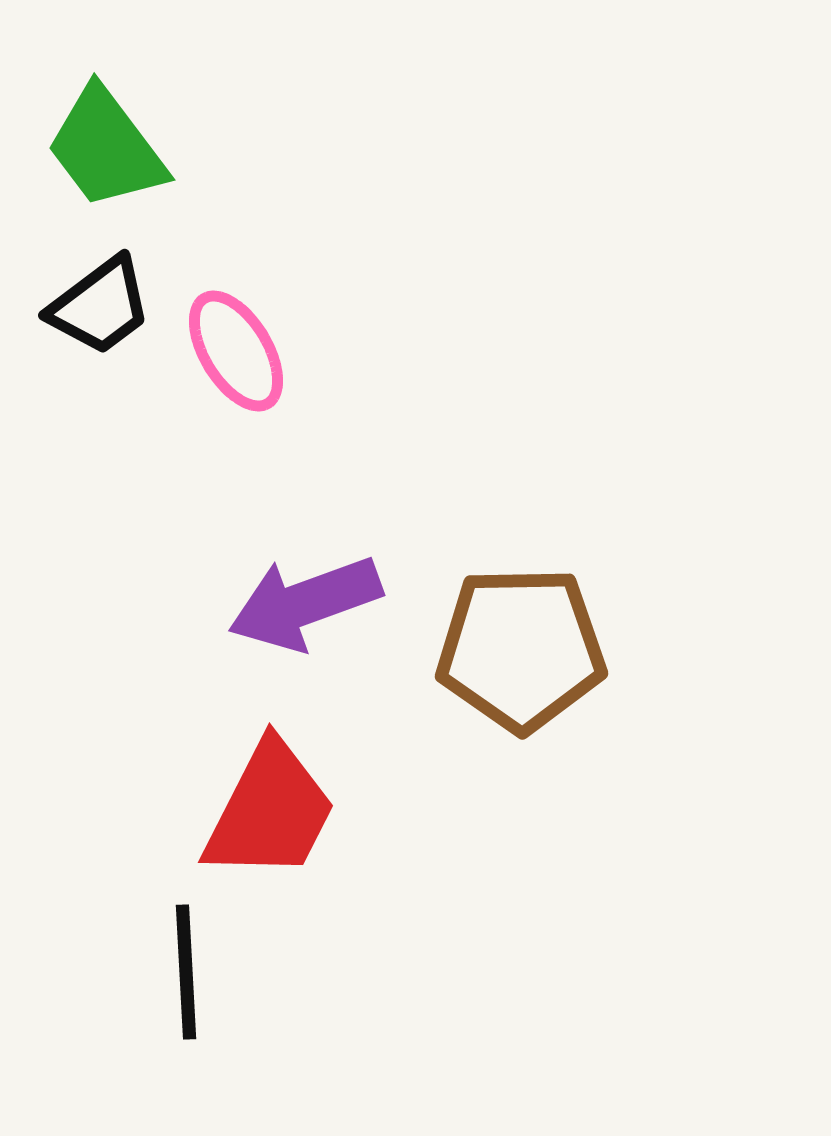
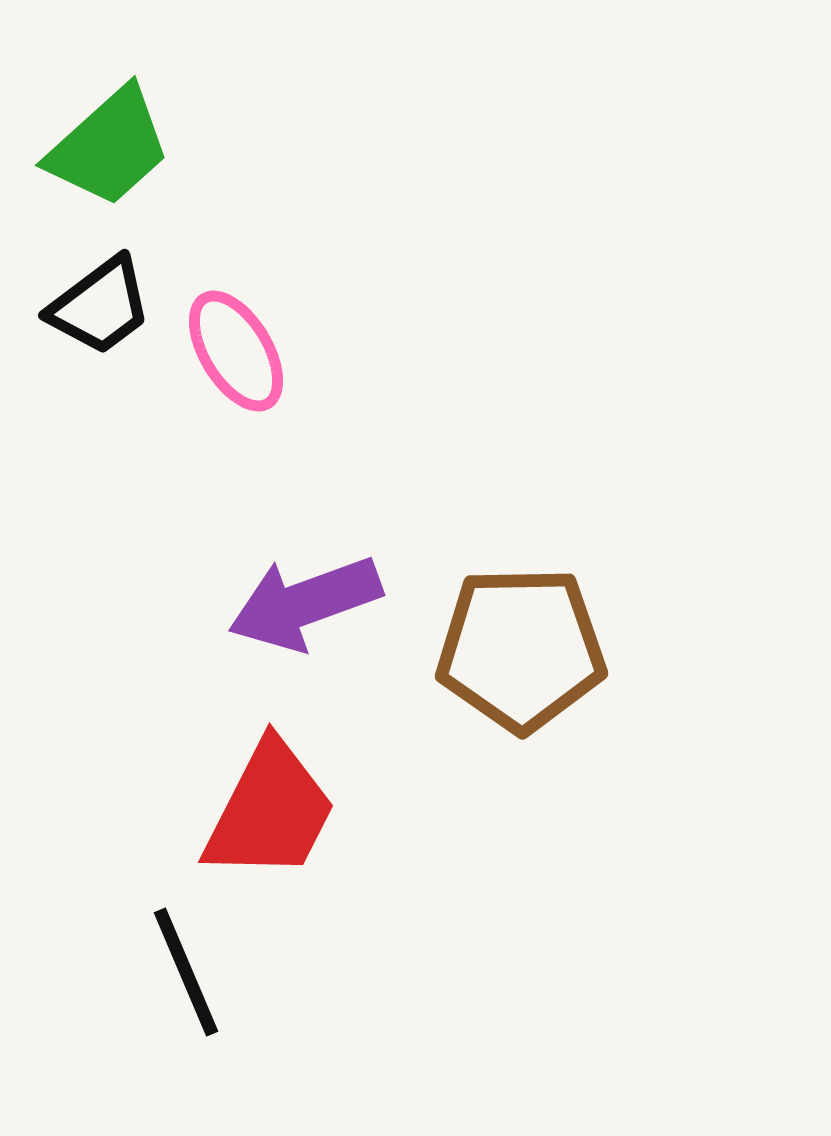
green trapezoid: moved 3 px right, 1 px up; rotated 95 degrees counterclockwise
black line: rotated 20 degrees counterclockwise
